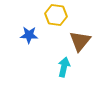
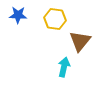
yellow hexagon: moved 1 px left, 4 px down
blue star: moved 11 px left, 20 px up
